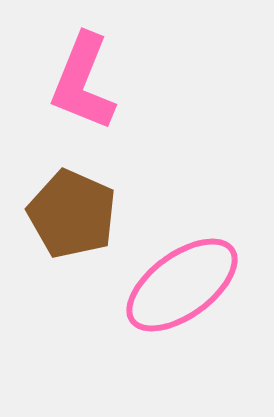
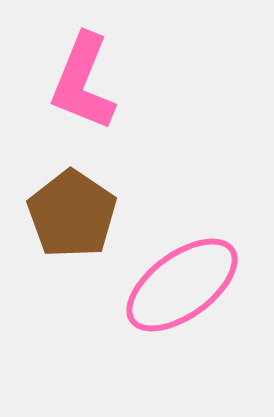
brown pentagon: rotated 10 degrees clockwise
